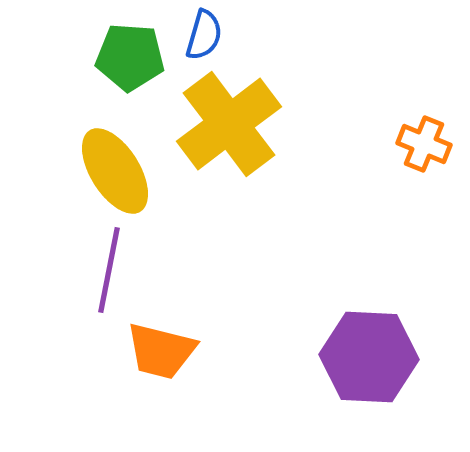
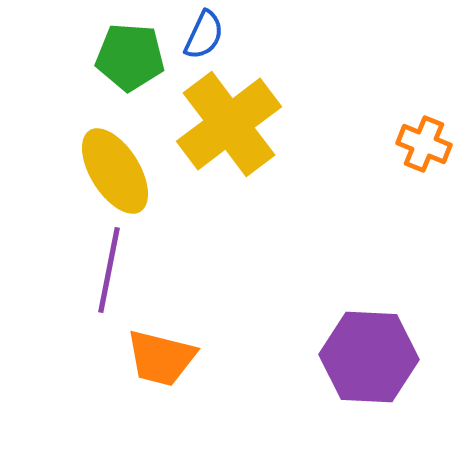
blue semicircle: rotated 9 degrees clockwise
orange trapezoid: moved 7 px down
